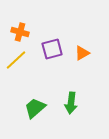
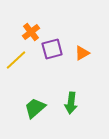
orange cross: moved 11 px right; rotated 36 degrees clockwise
